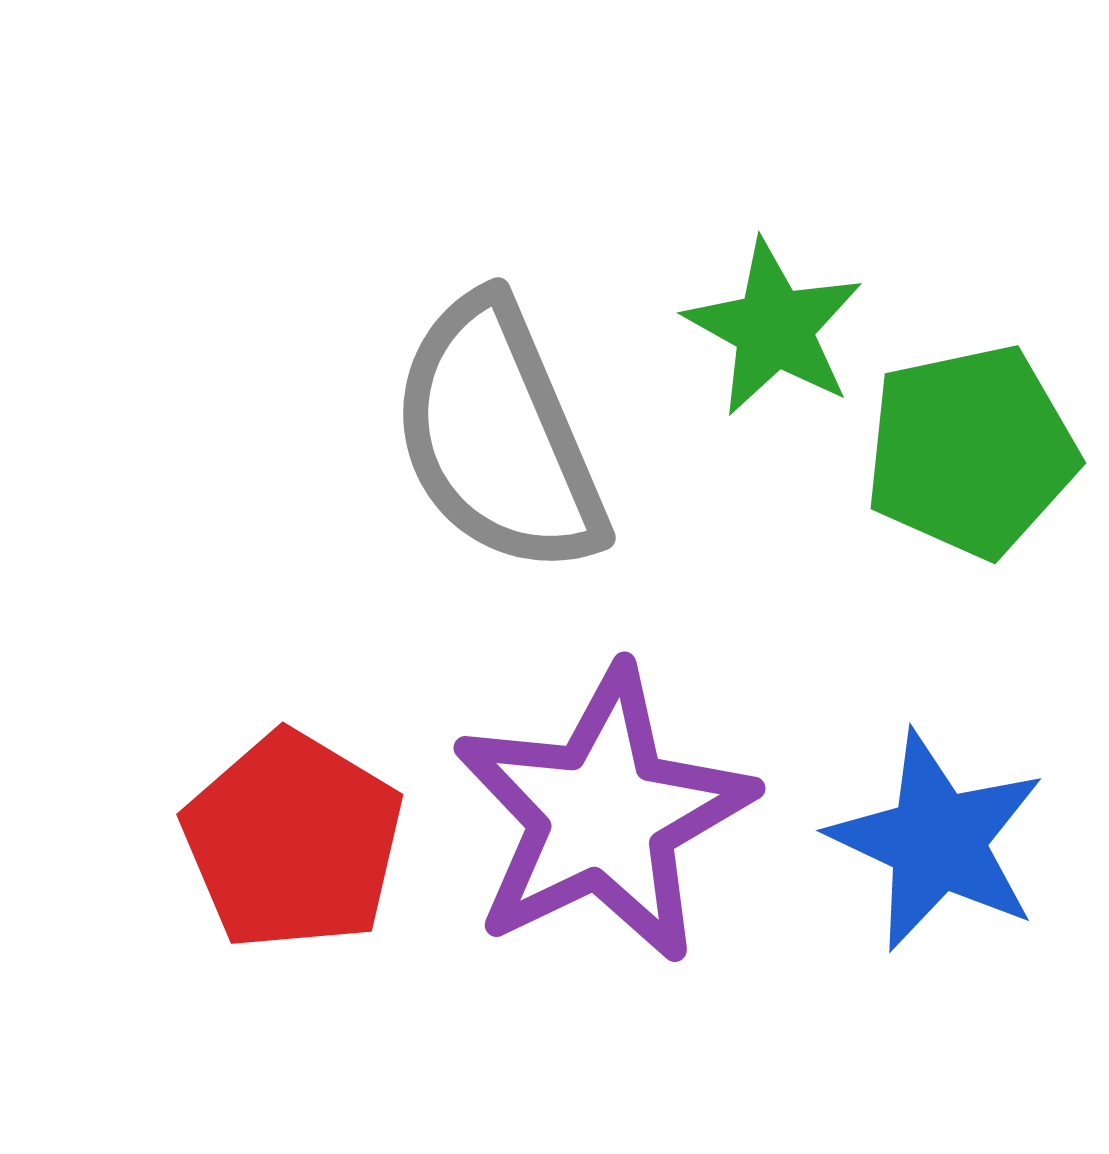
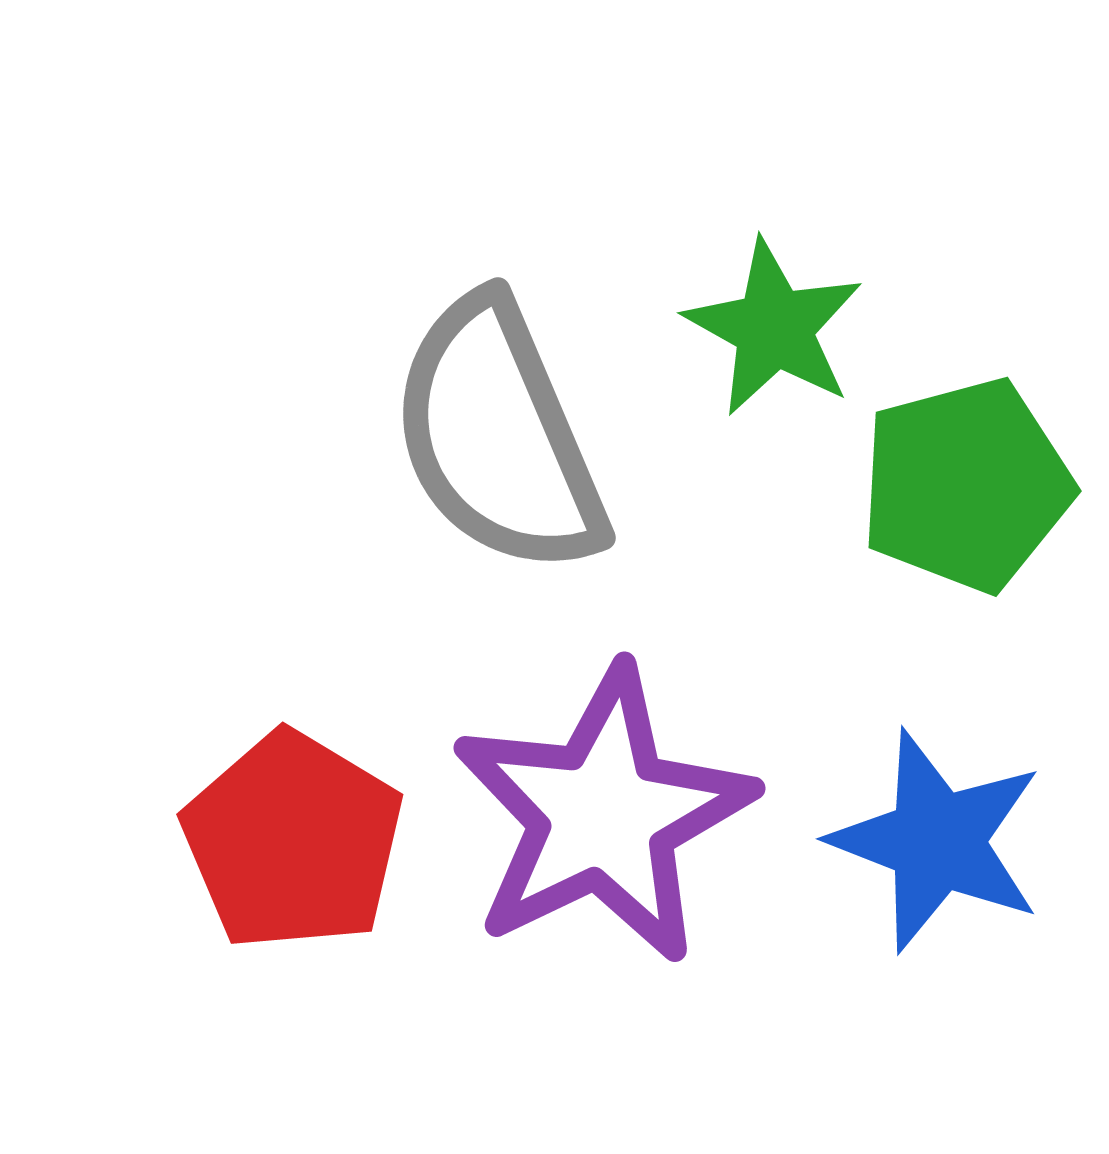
green pentagon: moved 5 px left, 34 px down; rotated 3 degrees counterclockwise
blue star: rotated 4 degrees counterclockwise
